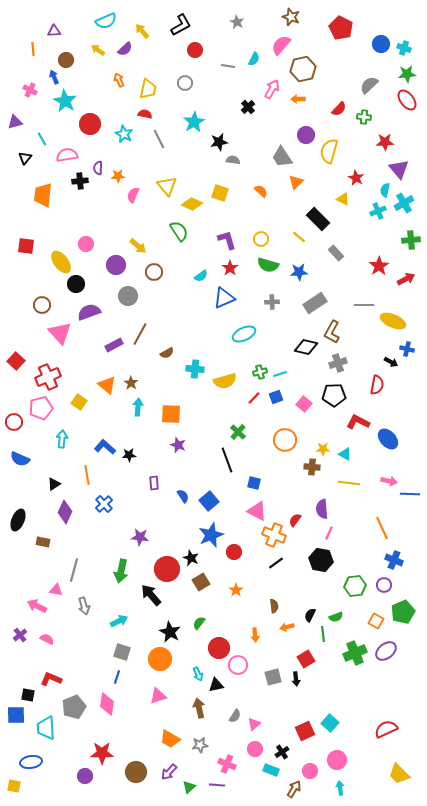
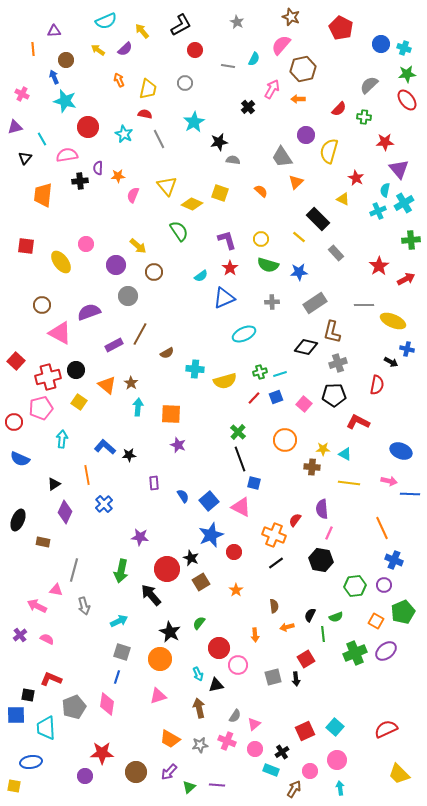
pink cross at (30, 90): moved 8 px left, 4 px down
cyan star at (65, 101): rotated 15 degrees counterclockwise
purple triangle at (15, 122): moved 5 px down
red circle at (90, 124): moved 2 px left, 3 px down
black circle at (76, 284): moved 86 px down
brown L-shape at (332, 332): rotated 15 degrees counterclockwise
pink triangle at (60, 333): rotated 20 degrees counterclockwise
red cross at (48, 377): rotated 10 degrees clockwise
blue ellipse at (388, 439): moved 13 px right, 12 px down; rotated 25 degrees counterclockwise
black line at (227, 460): moved 13 px right, 1 px up
pink triangle at (257, 511): moved 16 px left, 4 px up
cyan square at (330, 723): moved 5 px right, 4 px down
pink cross at (227, 764): moved 23 px up
